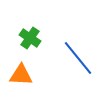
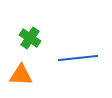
blue line: rotated 57 degrees counterclockwise
